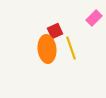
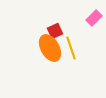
orange ellipse: moved 3 px right, 1 px up; rotated 24 degrees counterclockwise
